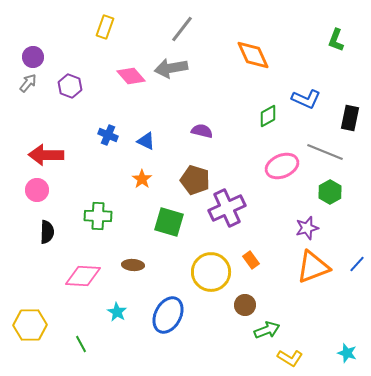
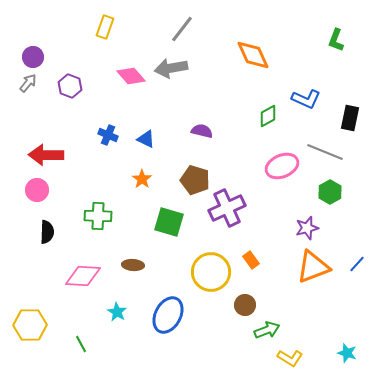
blue triangle at (146, 141): moved 2 px up
